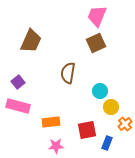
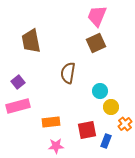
brown trapezoid: rotated 145 degrees clockwise
pink rectangle: rotated 30 degrees counterclockwise
blue rectangle: moved 1 px left, 2 px up
